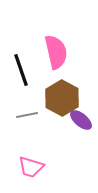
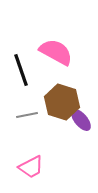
pink semicircle: rotated 48 degrees counterclockwise
brown hexagon: moved 4 px down; rotated 12 degrees counterclockwise
purple ellipse: rotated 10 degrees clockwise
pink trapezoid: rotated 44 degrees counterclockwise
